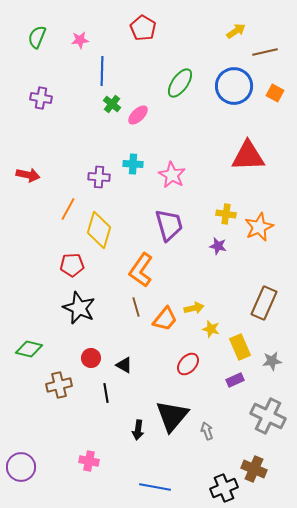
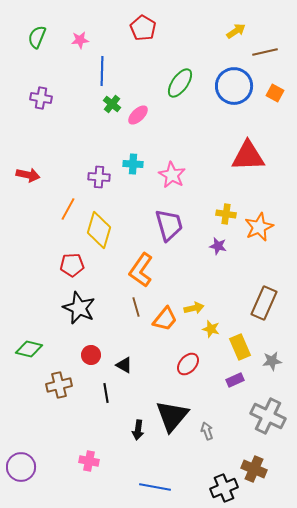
red circle at (91, 358): moved 3 px up
